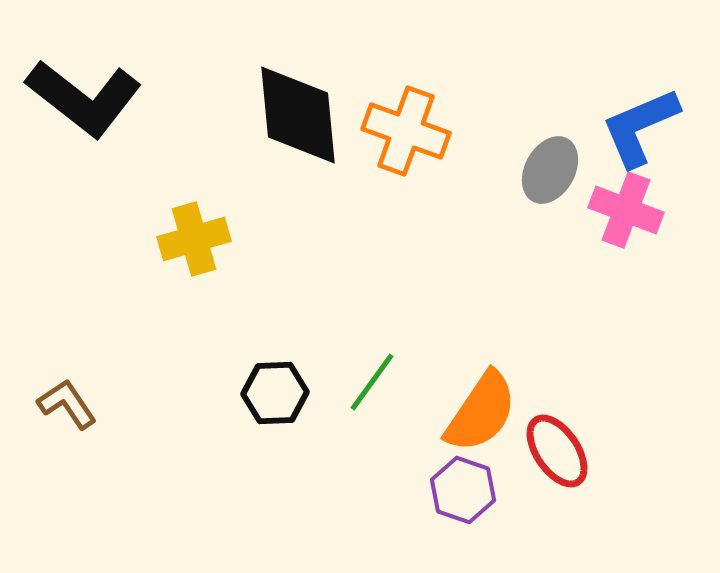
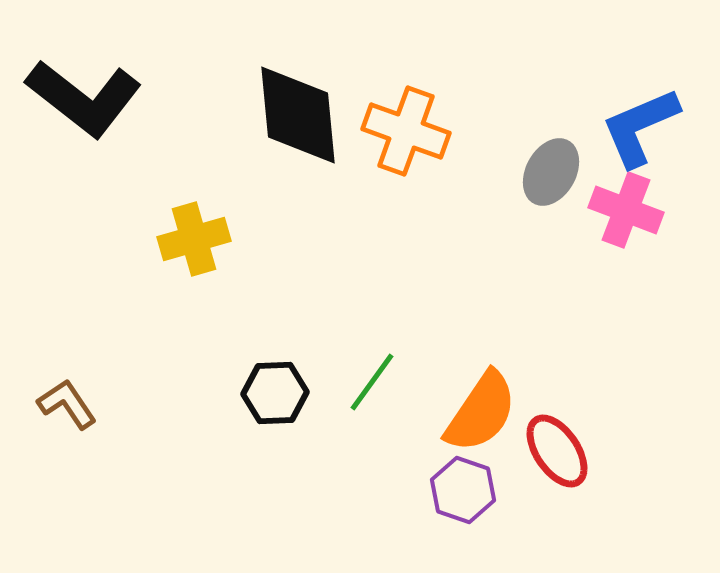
gray ellipse: moved 1 px right, 2 px down
